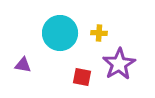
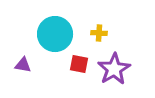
cyan circle: moved 5 px left, 1 px down
purple star: moved 5 px left, 5 px down
red square: moved 3 px left, 13 px up
